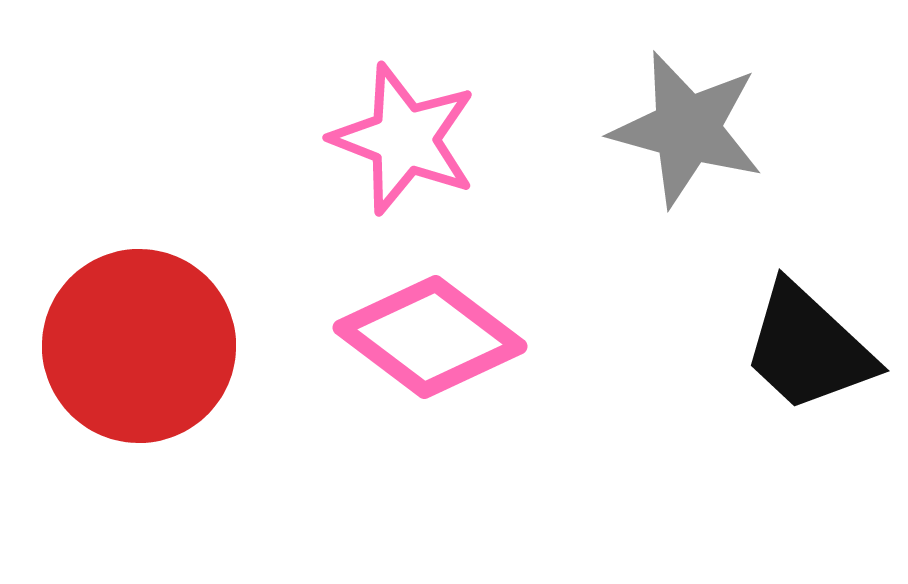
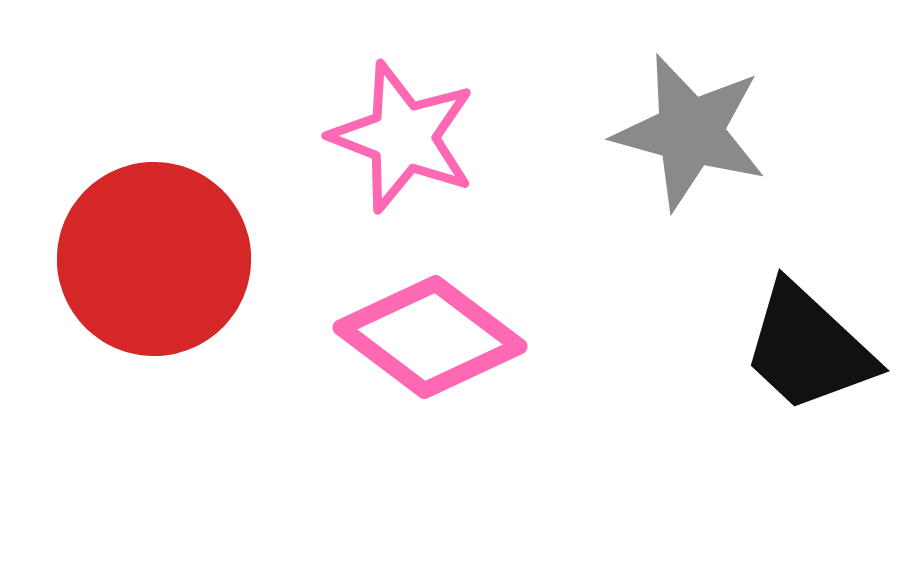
gray star: moved 3 px right, 3 px down
pink star: moved 1 px left, 2 px up
red circle: moved 15 px right, 87 px up
